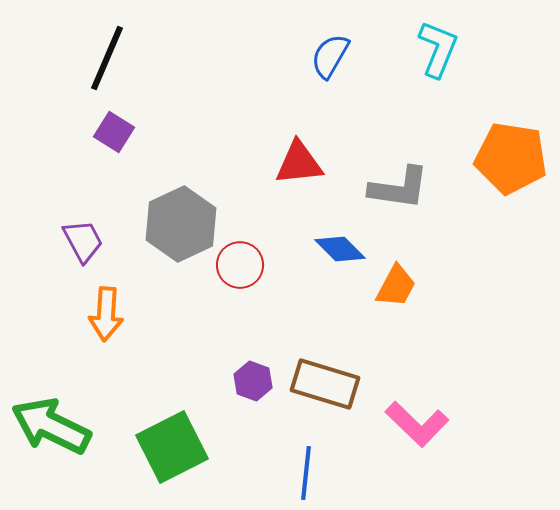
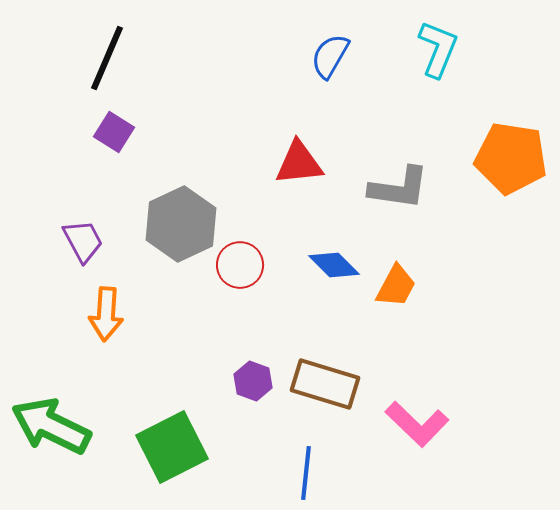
blue diamond: moved 6 px left, 16 px down
